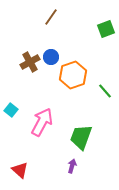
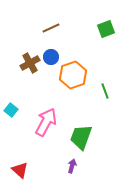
brown line: moved 11 px down; rotated 30 degrees clockwise
brown cross: moved 1 px down
green line: rotated 21 degrees clockwise
pink arrow: moved 4 px right
